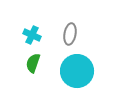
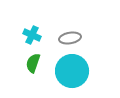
gray ellipse: moved 4 px down; rotated 70 degrees clockwise
cyan circle: moved 5 px left
